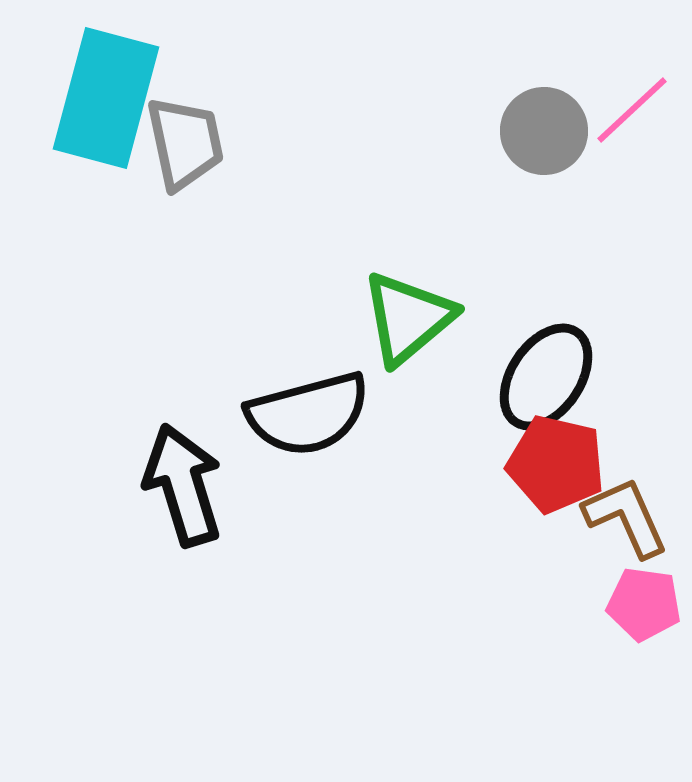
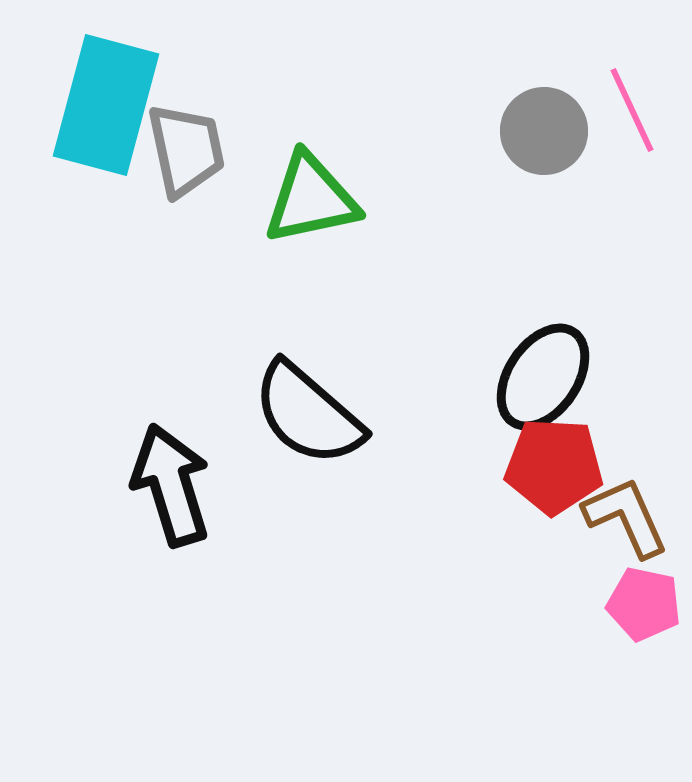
cyan rectangle: moved 7 px down
pink line: rotated 72 degrees counterclockwise
gray trapezoid: moved 1 px right, 7 px down
green triangle: moved 97 px left, 119 px up; rotated 28 degrees clockwise
black ellipse: moved 3 px left
black semicircle: rotated 56 degrees clockwise
red pentagon: moved 2 px left, 2 px down; rotated 10 degrees counterclockwise
black arrow: moved 12 px left
pink pentagon: rotated 4 degrees clockwise
